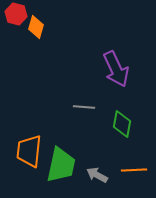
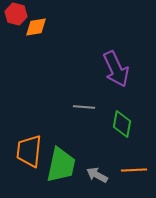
orange diamond: rotated 65 degrees clockwise
